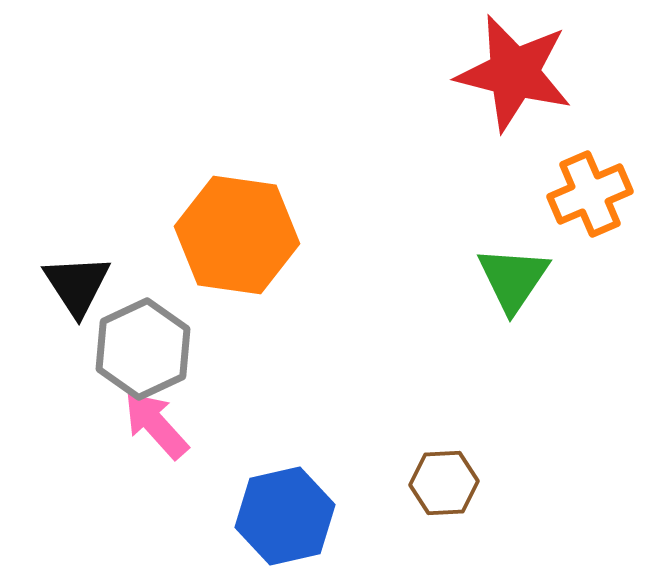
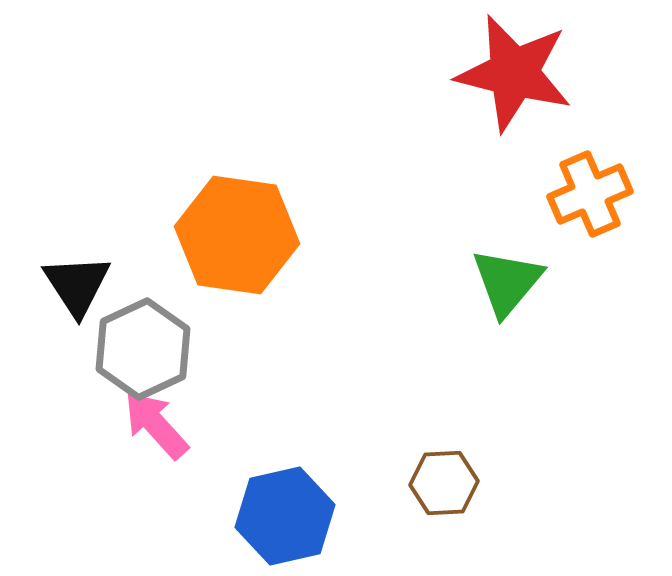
green triangle: moved 6 px left, 3 px down; rotated 6 degrees clockwise
